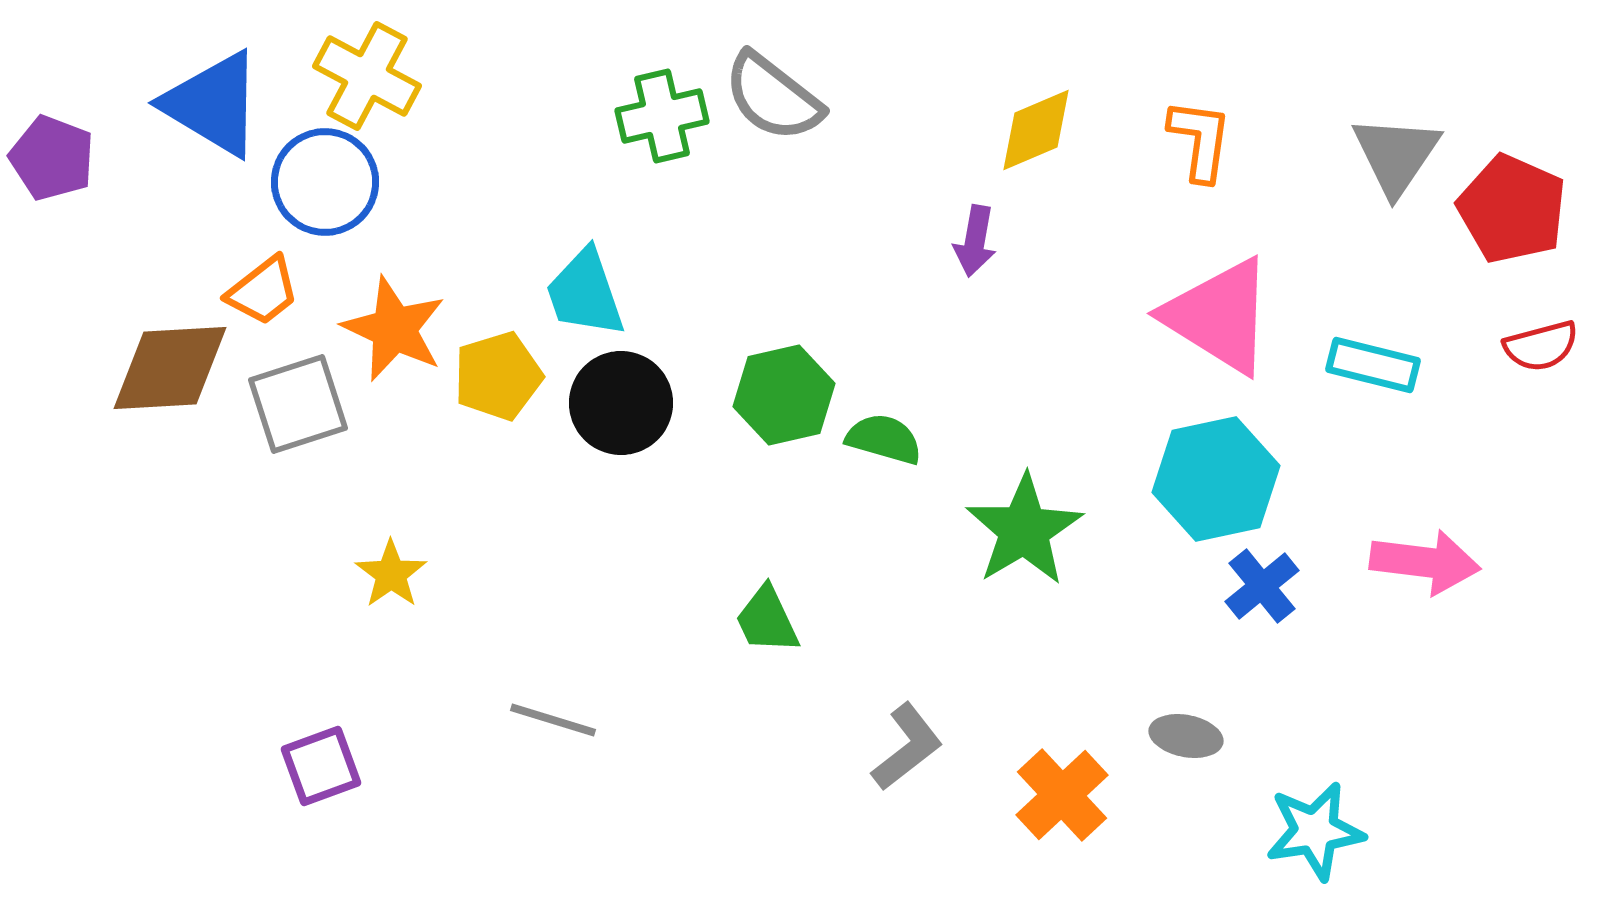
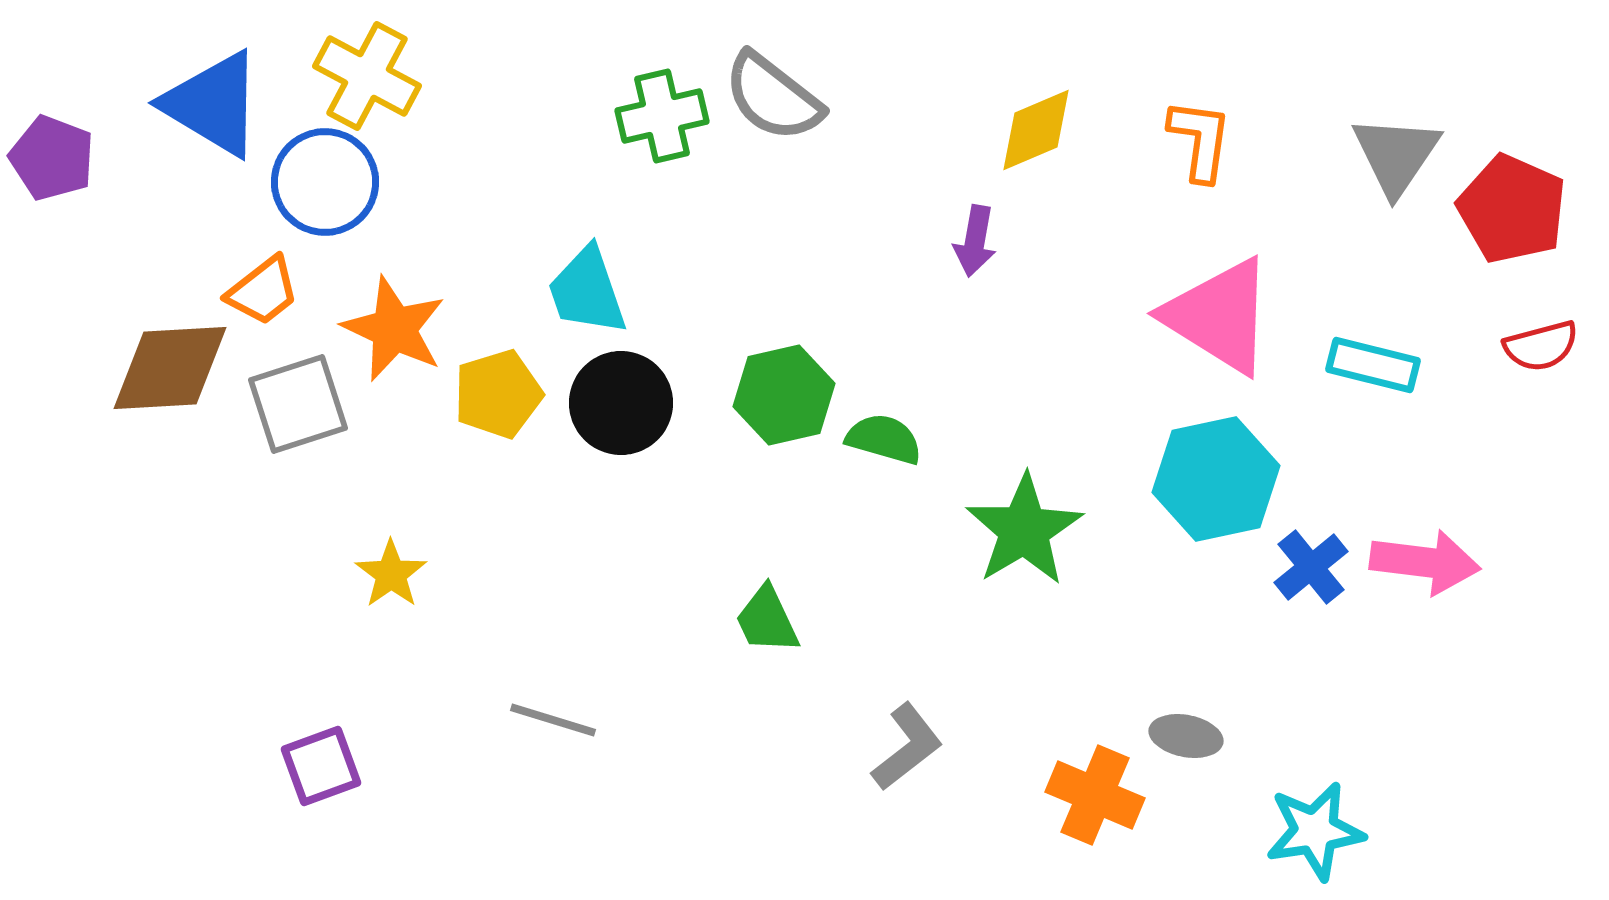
cyan trapezoid: moved 2 px right, 2 px up
yellow pentagon: moved 18 px down
blue cross: moved 49 px right, 19 px up
orange cross: moved 33 px right; rotated 24 degrees counterclockwise
